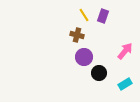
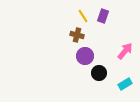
yellow line: moved 1 px left, 1 px down
purple circle: moved 1 px right, 1 px up
